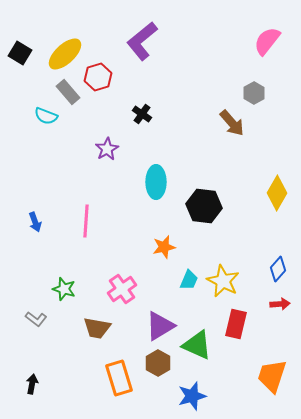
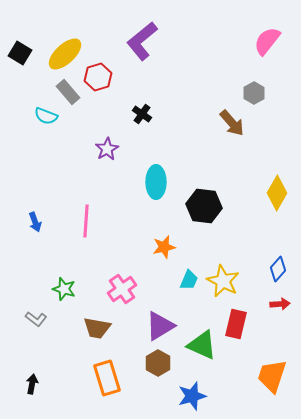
green triangle: moved 5 px right
orange rectangle: moved 12 px left
